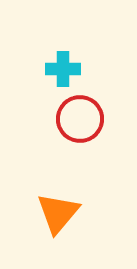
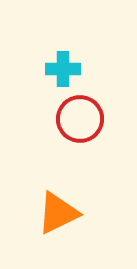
orange triangle: rotated 24 degrees clockwise
